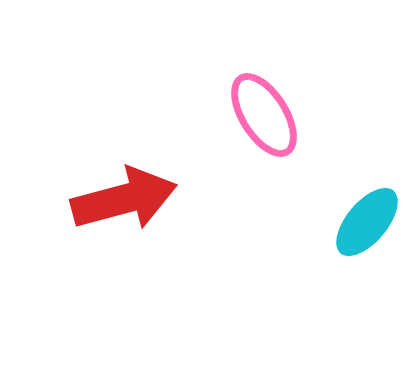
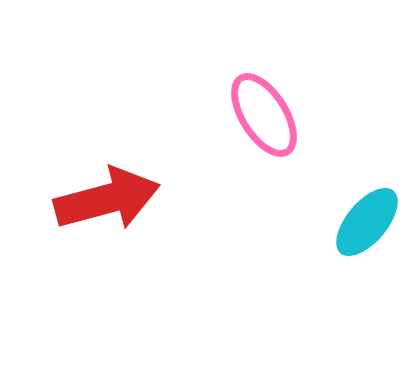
red arrow: moved 17 px left
